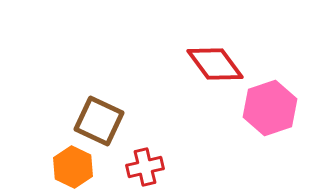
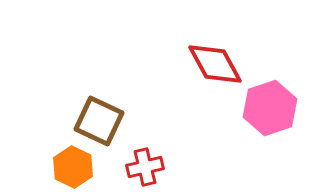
red diamond: rotated 8 degrees clockwise
